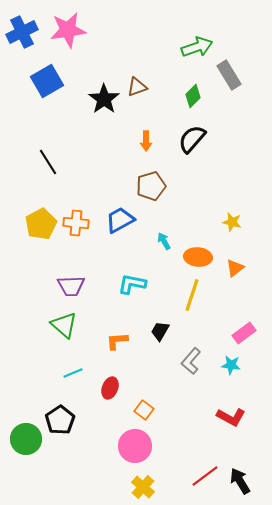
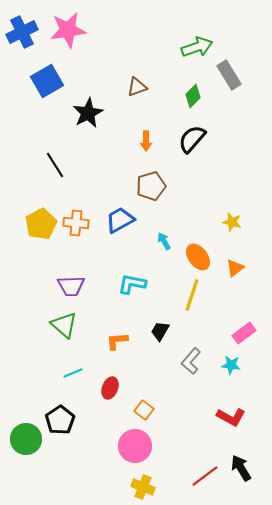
black star: moved 16 px left, 14 px down; rotated 8 degrees clockwise
black line: moved 7 px right, 3 px down
orange ellipse: rotated 48 degrees clockwise
black arrow: moved 1 px right, 13 px up
yellow cross: rotated 20 degrees counterclockwise
